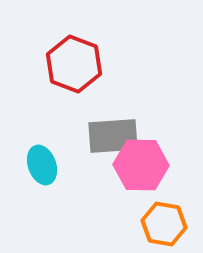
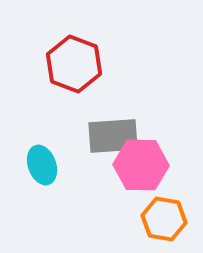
orange hexagon: moved 5 px up
